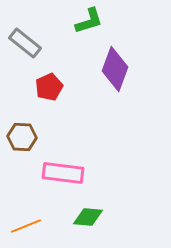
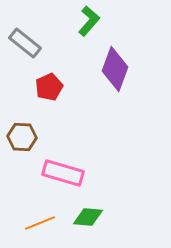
green L-shape: rotated 32 degrees counterclockwise
pink rectangle: rotated 9 degrees clockwise
orange line: moved 14 px right, 3 px up
